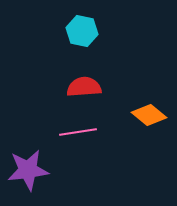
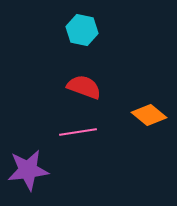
cyan hexagon: moved 1 px up
red semicircle: rotated 24 degrees clockwise
